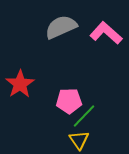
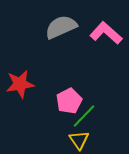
red star: rotated 24 degrees clockwise
pink pentagon: rotated 25 degrees counterclockwise
